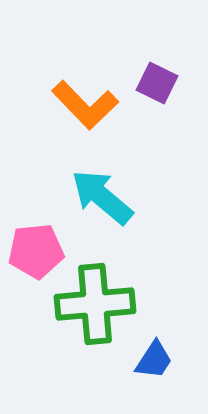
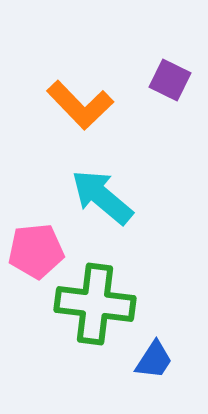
purple square: moved 13 px right, 3 px up
orange L-shape: moved 5 px left
green cross: rotated 12 degrees clockwise
